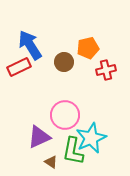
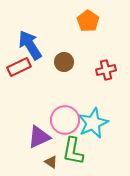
orange pentagon: moved 27 px up; rotated 25 degrees counterclockwise
pink circle: moved 5 px down
cyan star: moved 2 px right, 15 px up
